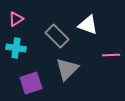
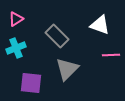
white triangle: moved 12 px right
cyan cross: rotated 30 degrees counterclockwise
purple square: rotated 25 degrees clockwise
